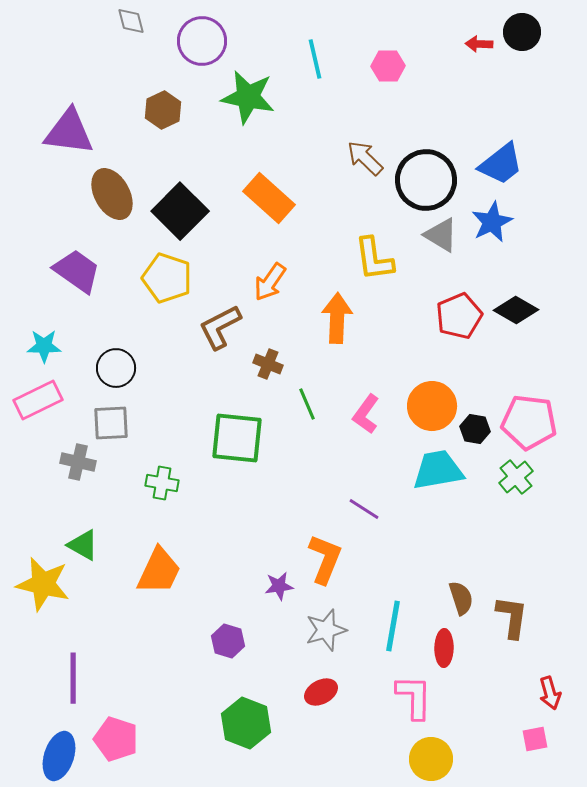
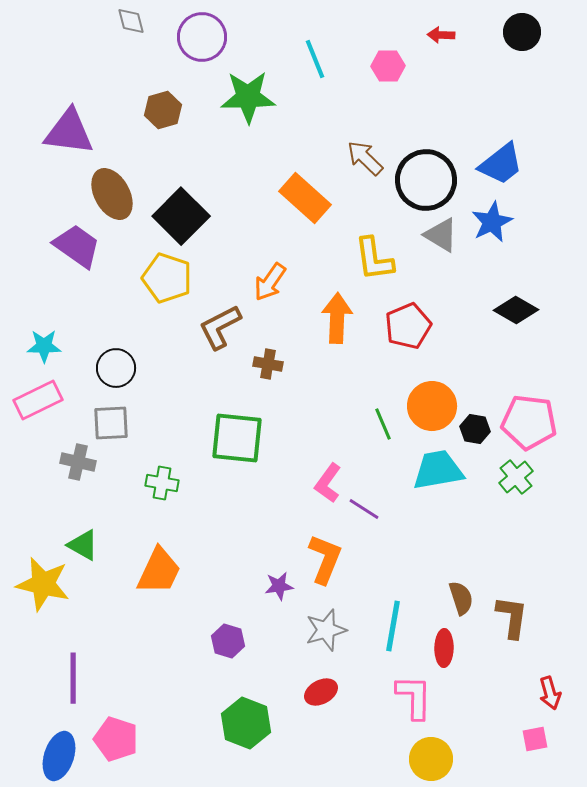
purple circle at (202, 41): moved 4 px up
red arrow at (479, 44): moved 38 px left, 9 px up
cyan line at (315, 59): rotated 9 degrees counterclockwise
green star at (248, 97): rotated 12 degrees counterclockwise
brown hexagon at (163, 110): rotated 9 degrees clockwise
orange rectangle at (269, 198): moved 36 px right
black square at (180, 211): moved 1 px right, 5 px down
purple trapezoid at (77, 271): moved 25 px up
red pentagon at (459, 316): moved 51 px left, 10 px down
brown cross at (268, 364): rotated 12 degrees counterclockwise
green line at (307, 404): moved 76 px right, 20 px down
pink L-shape at (366, 414): moved 38 px left, 69 px down
